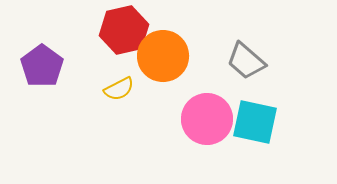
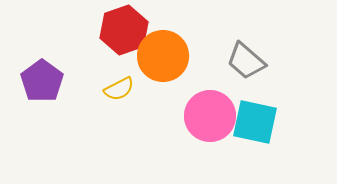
red hexagon: rotated 6 degrees counterclockwise
purple pentagon: moved 15 px down
pink circle: moved 3 px right, 3 px up
